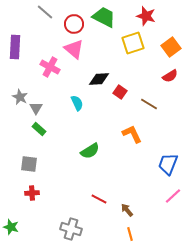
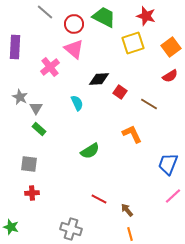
pink cross: rotated 24 degrees clockwise
